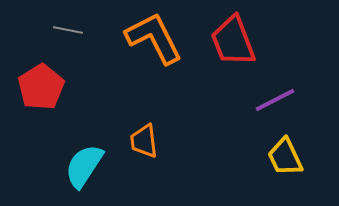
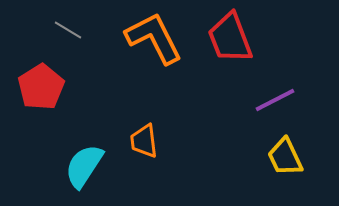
gray line: rotated 20 degrees clockwise
red trapezoid: moved 3 px left, 3 px up
